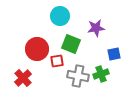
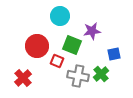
purple star: moved 4 px left, 3 px down
green square: moved 1 px right, 1 px down
red circle: moved 3 px up
red square: rotated 32 degrees clockwise
green cross: rotated 21 degrees counterclockwise
